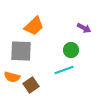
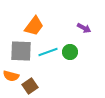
orange trapezoid: rotated 10 degrees counterclockwise
green circle: moved 1 px left, 2 px down
cyan line: moved 16 px left, 18 px up
orange semicircle: moved 1 px left, 1 px up
brown square: moved 1 px left, 1 px down
